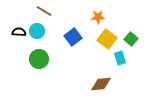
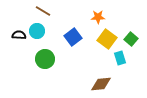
brown line: moved 1 px left
black semicircle: moved 3 px down
green circle: moved 6 px right
